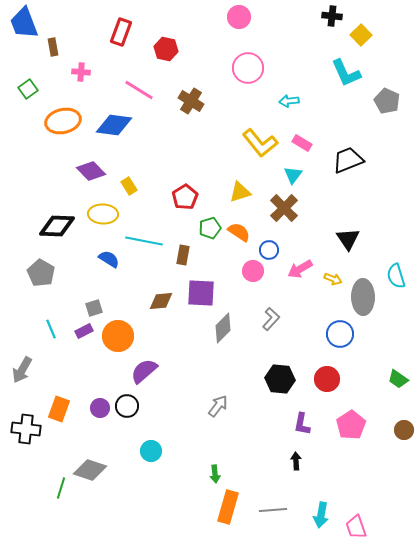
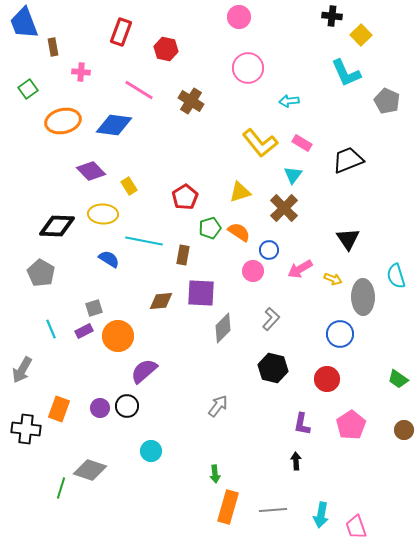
black hexagon at (280, 379): moved 7 px left, 11 px up; rotated 8 degrees clockwise
